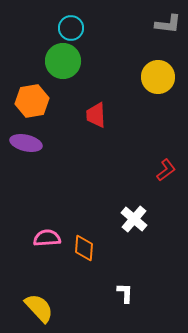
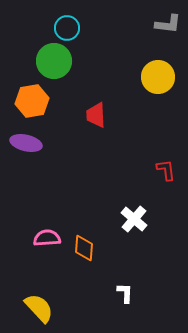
cyan circle: moved 4 px left
green circle: moved 9 px left
red L-shape: rotated 60 degrees counterclockwise
